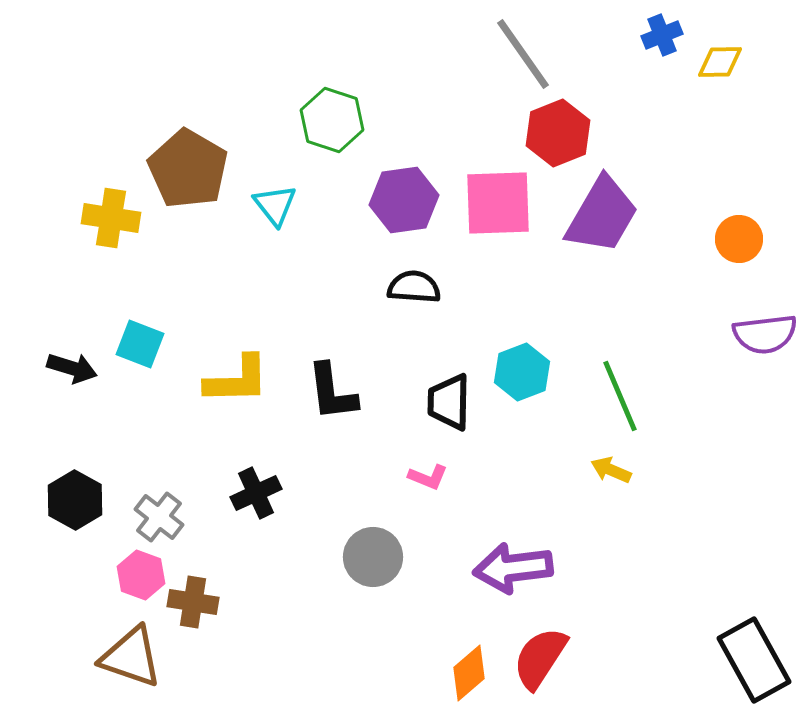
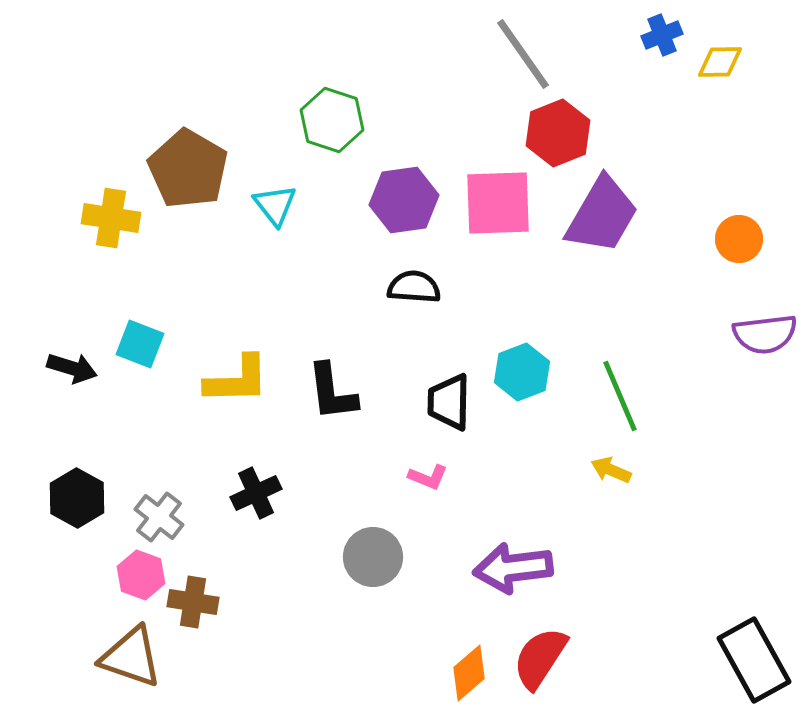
black hexagon: moved 2 px right, 2 px up
